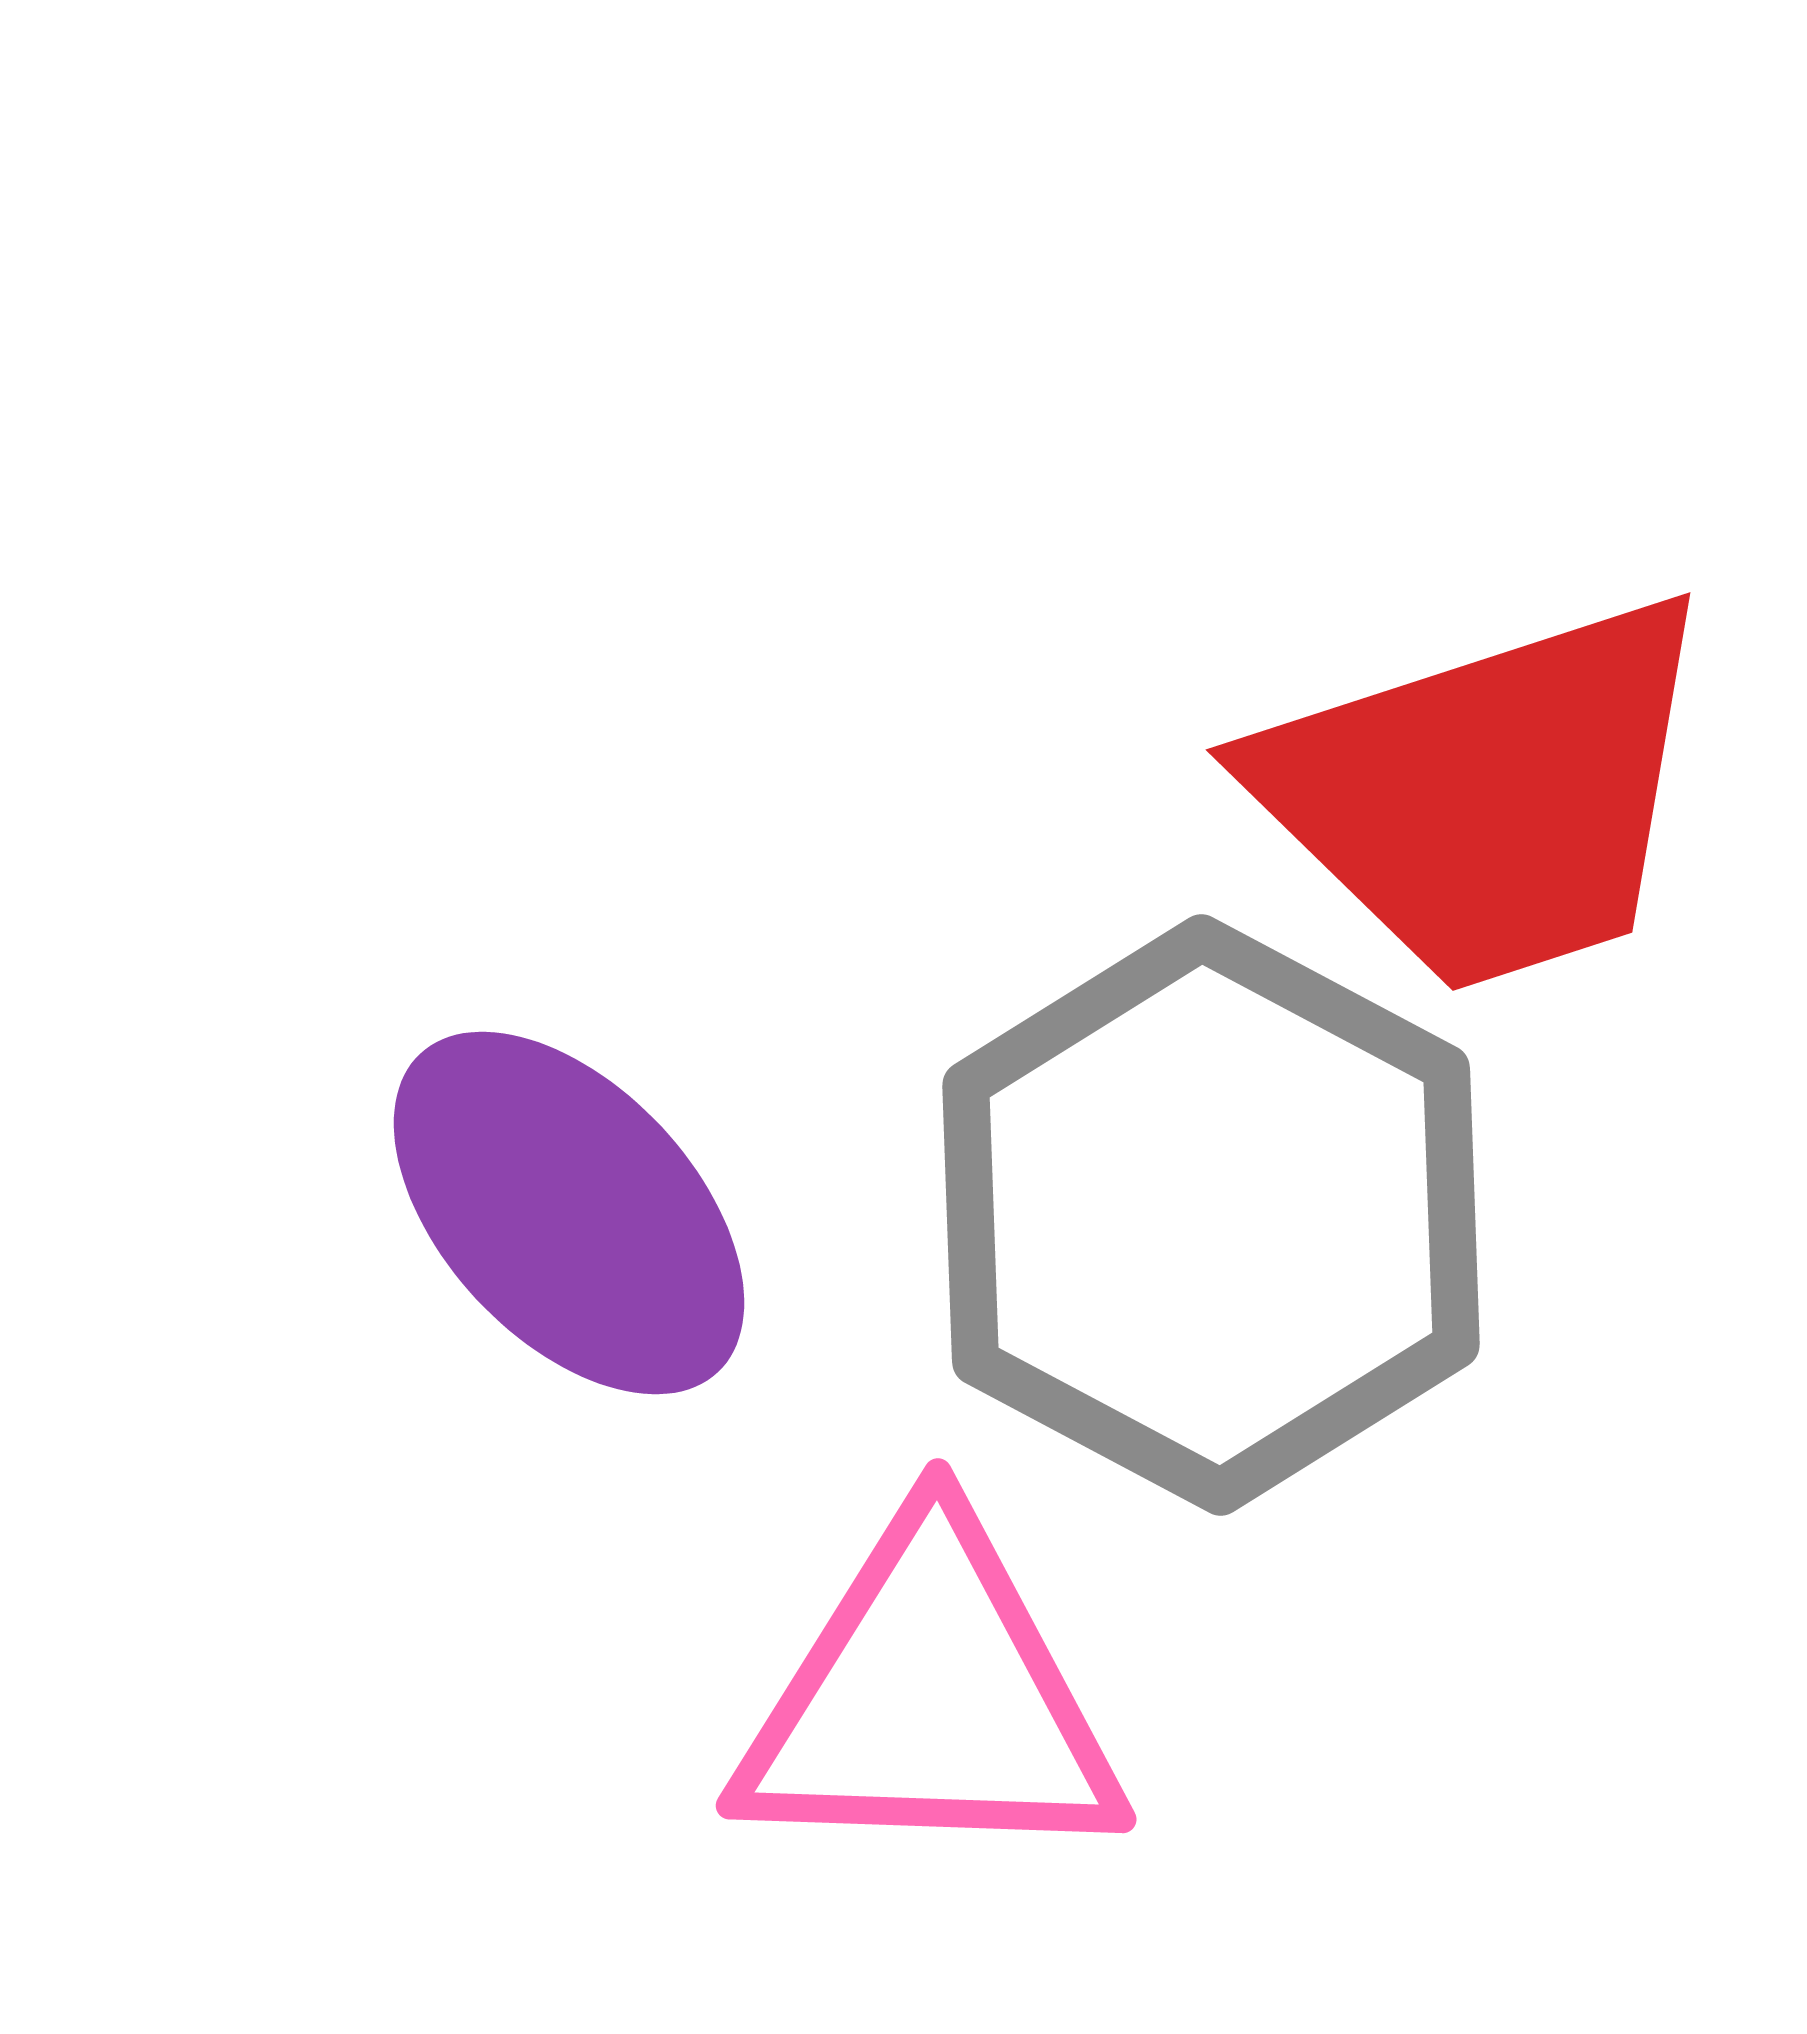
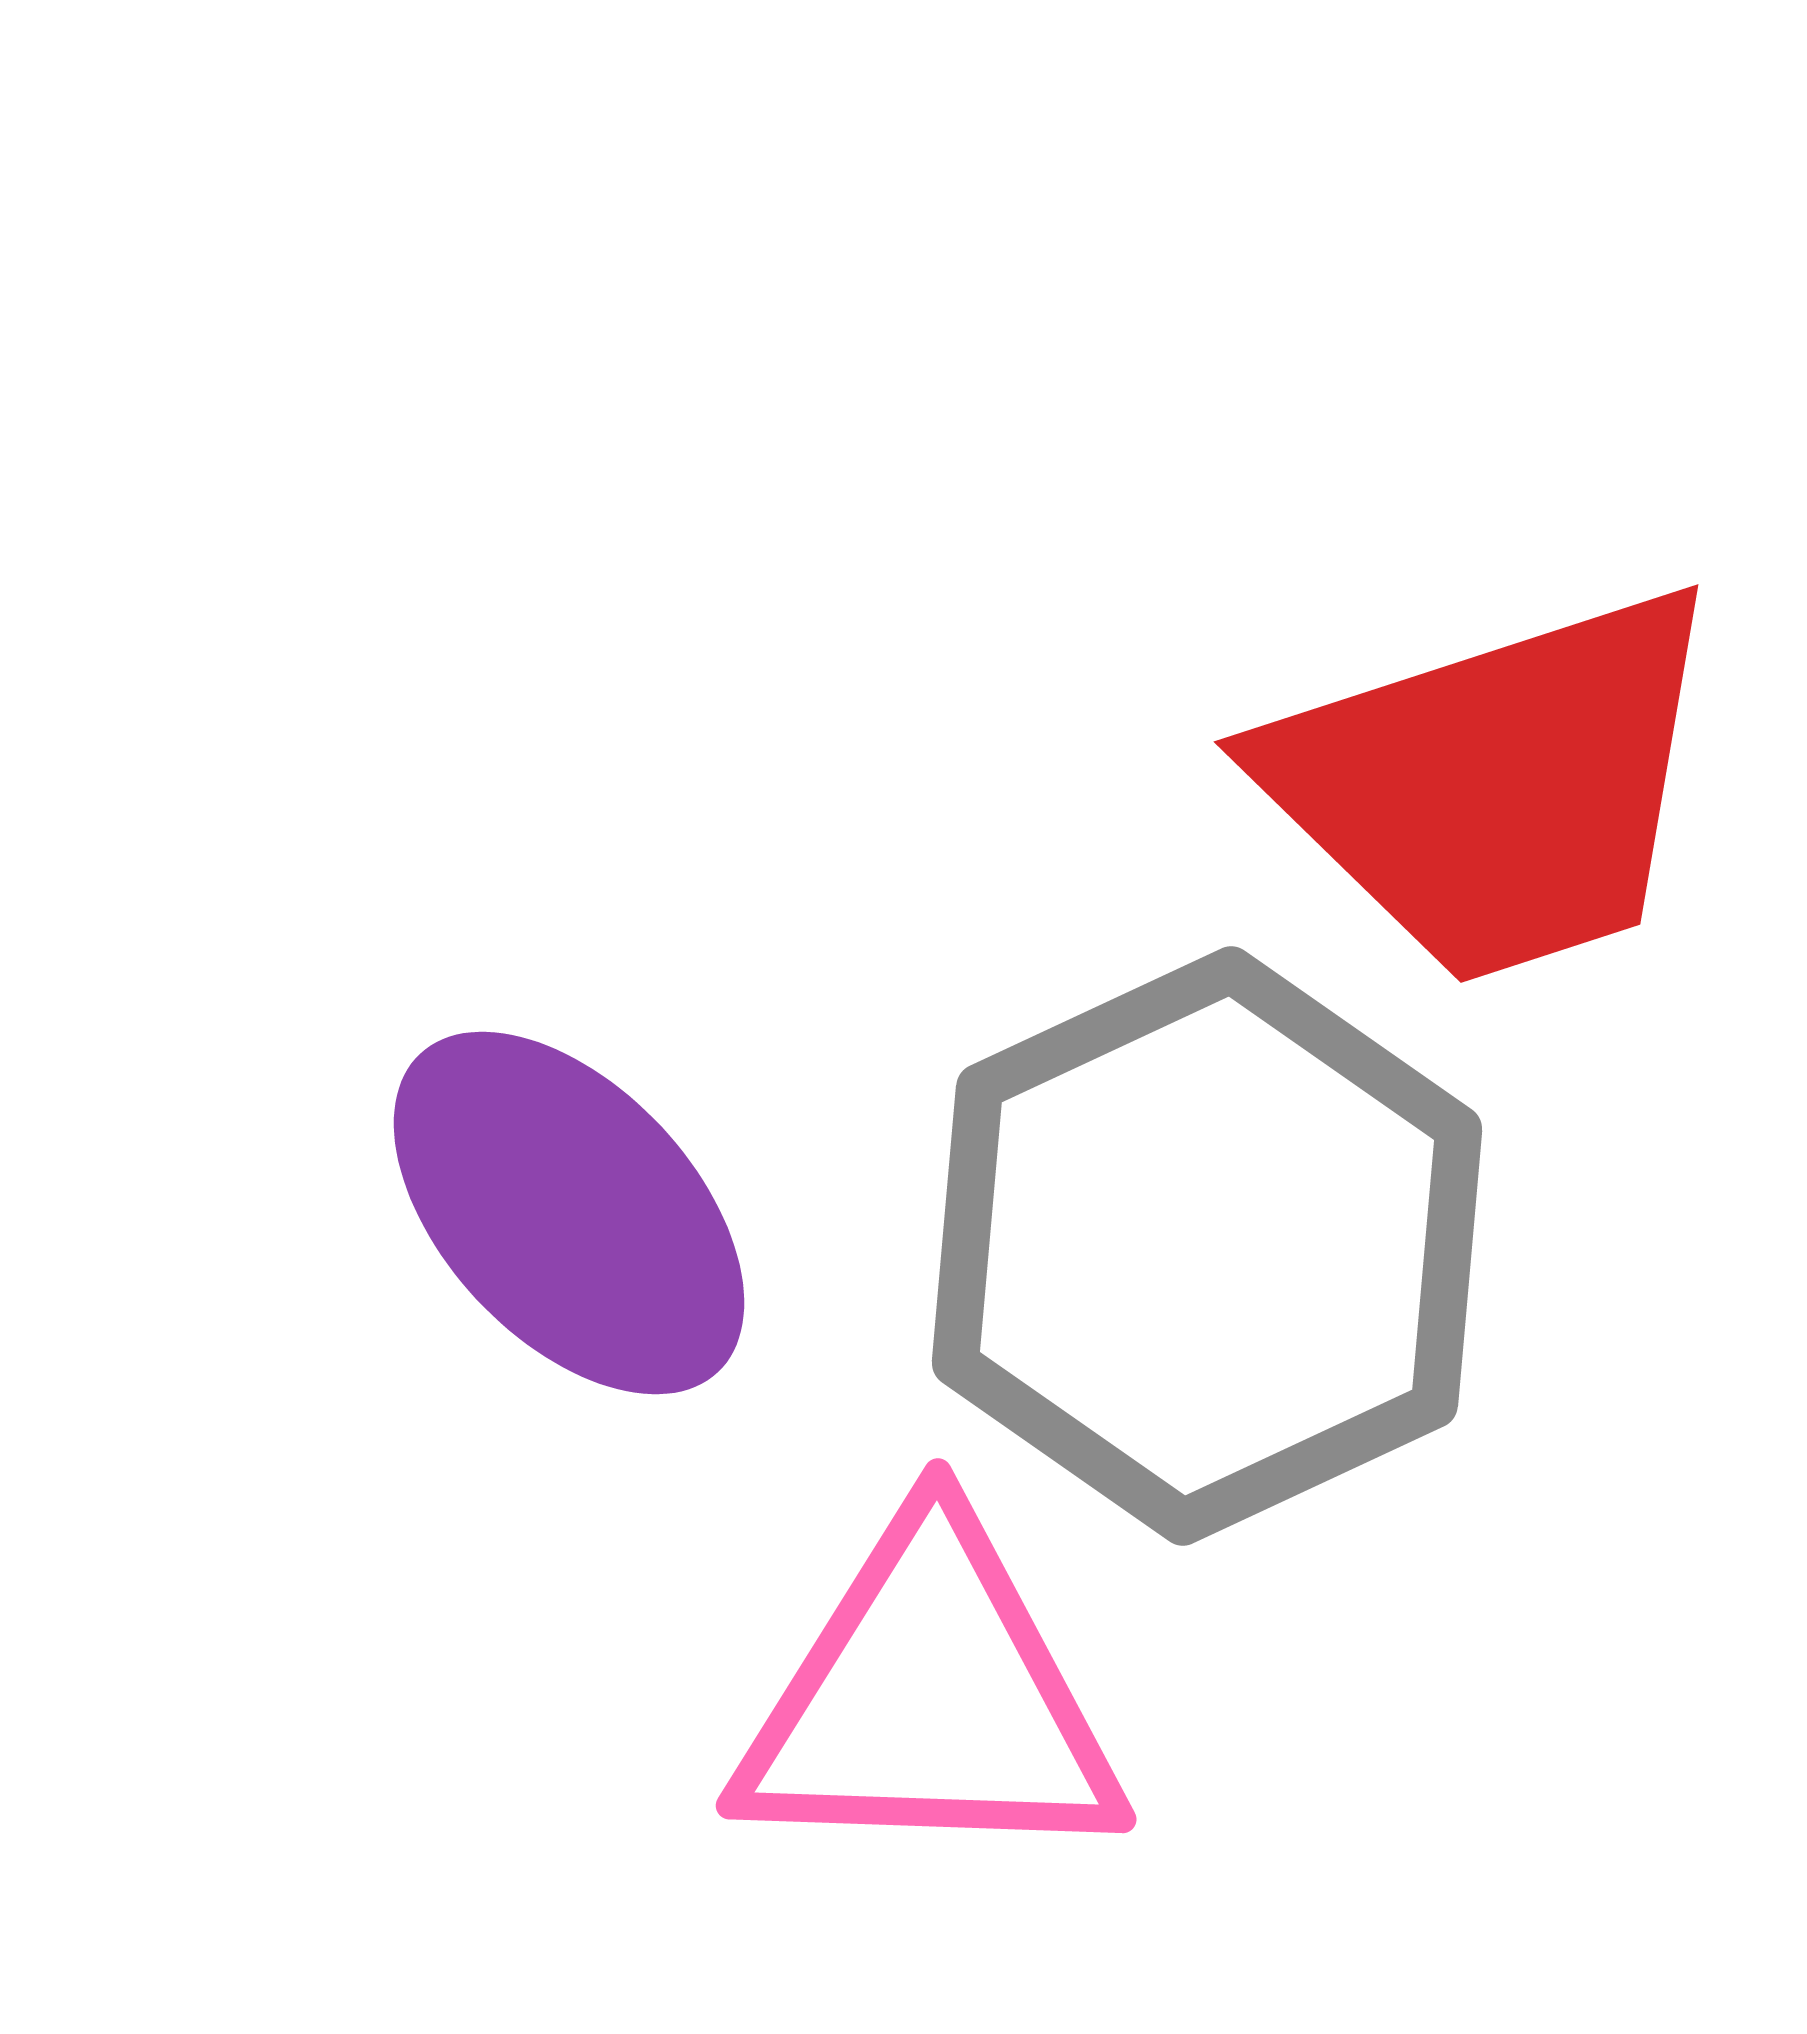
red trapezoid: moved 8 px right, 8 px up
gray hexagon: moved 4 px left, 31 px down; rotated 7 degrees clockwise
